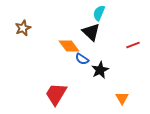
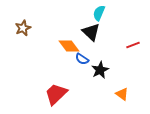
red trapezoid: rotated 15 degrees clockwise
orange triangle: moved 4 px up; rotated 24 degrees counterclockwise
